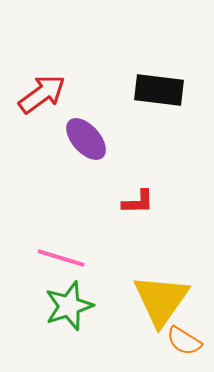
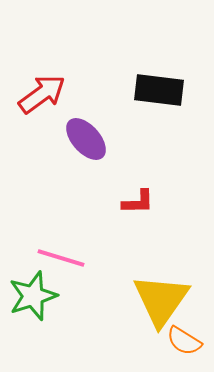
green star: moved 36 px left, 10 px up
